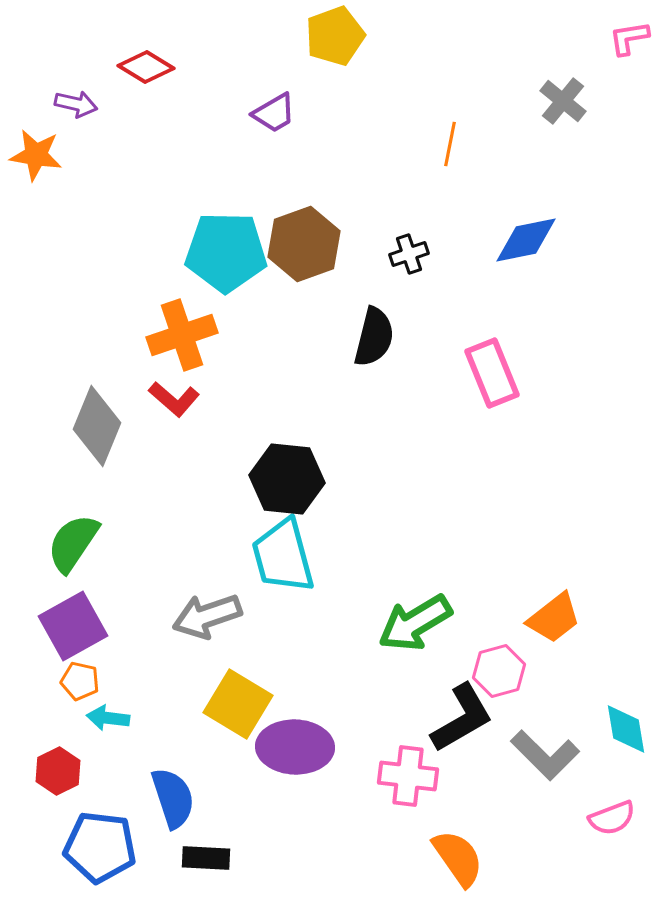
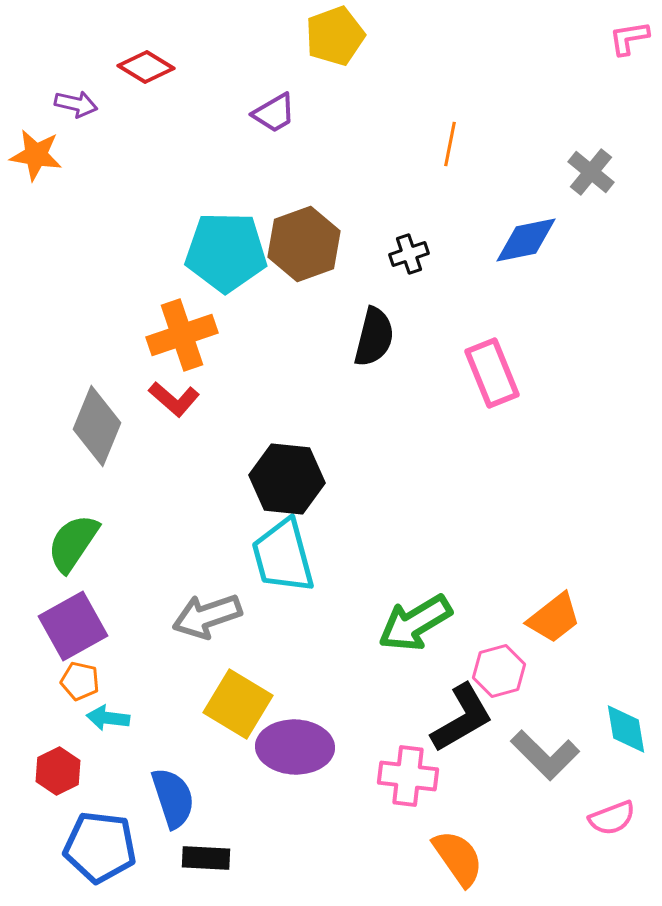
gray cross: moved 28 px right, 71 px down
